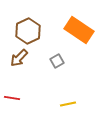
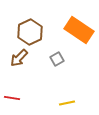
brown hexagon: moved 2 px right, 1 px down
gray square: moved 2 px up
yellow line: moved 1 px left, 1 px up
